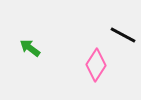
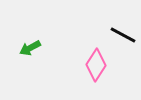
green arrow: rotated 65 degrees counterclockwise
